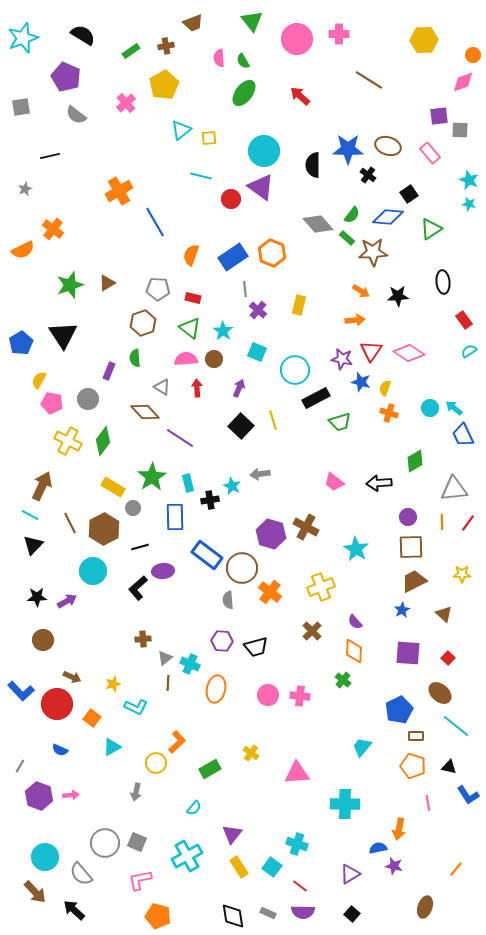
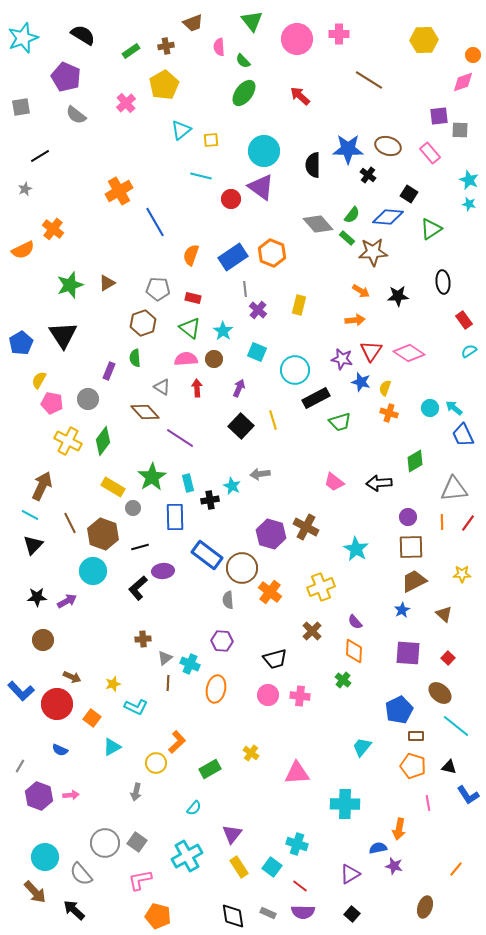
pink semicircle at (219, 58): moved 11 px up
green semicircle at (243, 61): rotated 14 degrees counterclockwise
yellow square at (209, 138): moved 2 px right, 2 px down
black line at (50, 156): moved 10 px left; rotated 18 degrees counterclockwise
black square at (409, 194): rotated 24 degrees counterclockwise
brown hexagon at (104, 529): moved 1 px left, 5 px down; rotated 12 degrees counterclockwise
black trapezoid at (256, 647): moved 19 px right, 12 px down
gray square at (137, 842): rotated 12 degrees clockwise
